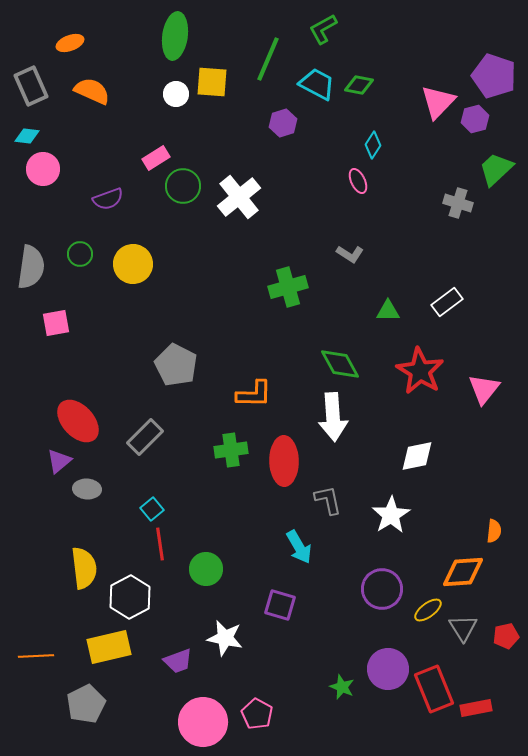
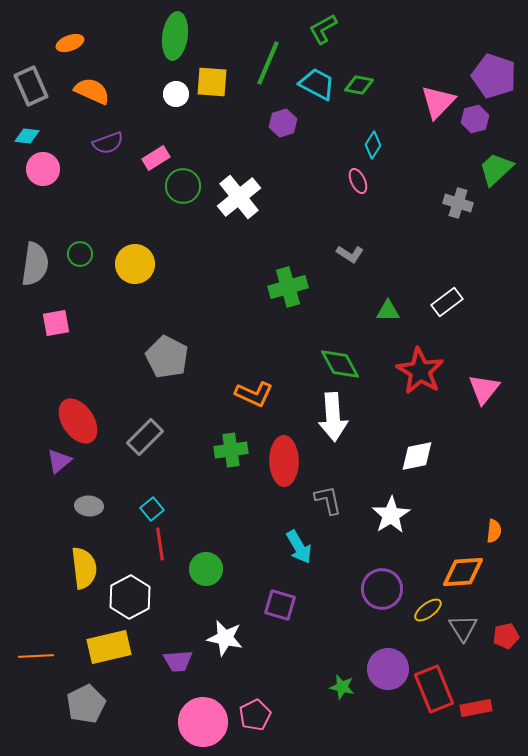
green line at (268, 59): moved 4 px down
purple semicircle at (108, 199): moved 56 px up
yellow circle at (133, 264): moved 2 px right
gray semicircle at (31, 267): moved 4 px right, 3 px up
gray pentagon at (176, 365): moved 9 px left, 8 px up
orange L-shape at (254, 394): rotated 24 degrees clockwise
red ellipse at (78, 421): rotated 9 degrees clockwise
gray ellipse at (87, 489): moved 2 px right, 17 px down
purple trapezoid at (178, 661): rotated 16 degrees clockwise
green star at (342, 687): rotated 10 degrees counterclockwise
pink pentagon at (257, 714): moved 2 px left, 1 px down; rotated 16 degrees clockwise
